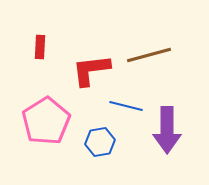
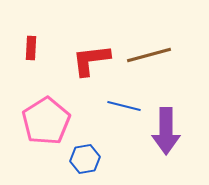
red rectangle: moved 9 px left, 1 px down
red L-shape: moved 10 px up
blue line: moved 2 px left
purple arrow: moved 1 px left, 1 px down
blue hexagon: moved 15 px left, 17 px down
